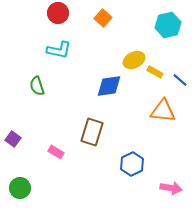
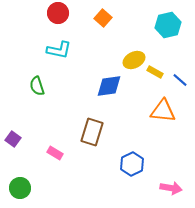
pink rectangle: moved 1 px left, 1 px down
